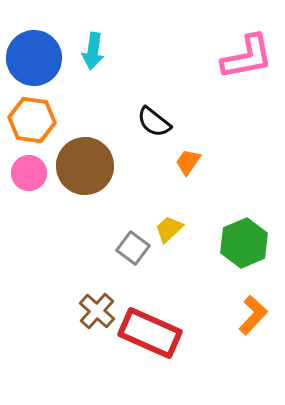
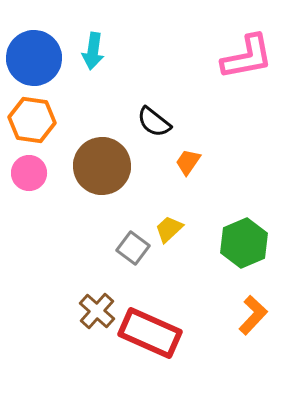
brown circle: moved 17 px right
